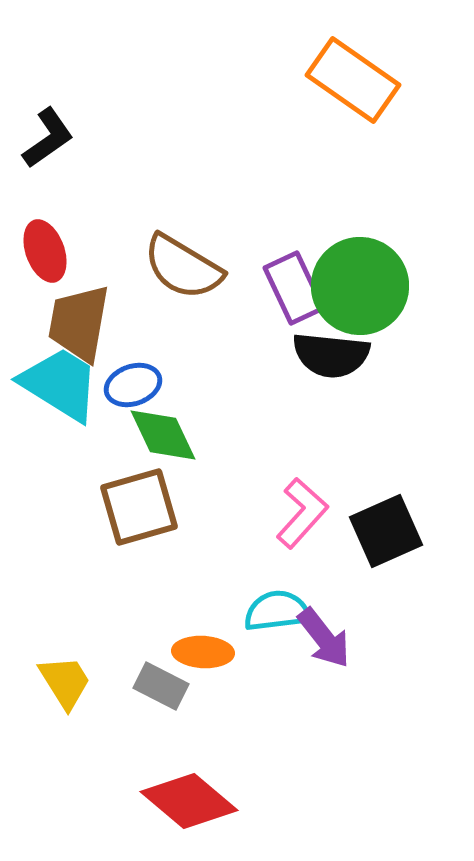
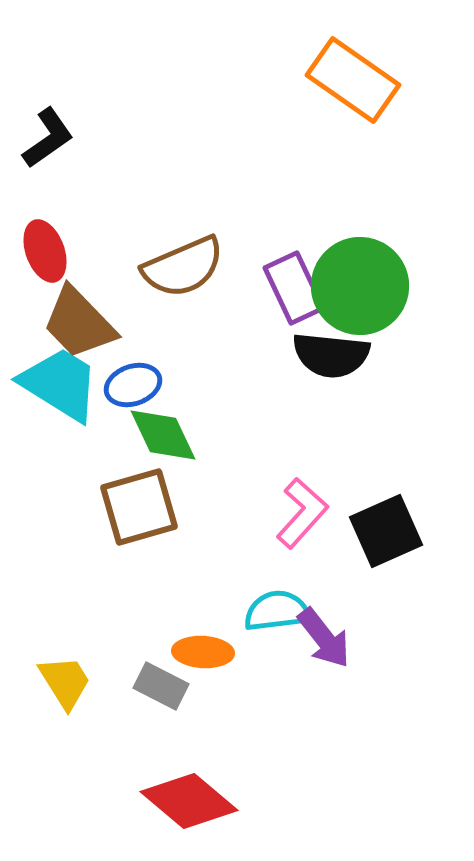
brown semicircle: rotated 54 degrees counterclockwise
brown trapezoid: rotated 54 degrees counterclockwise
